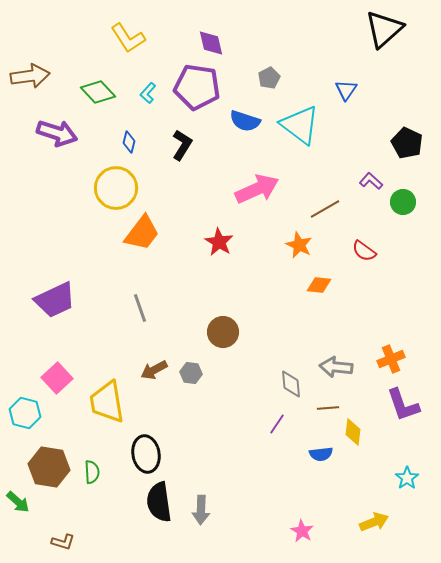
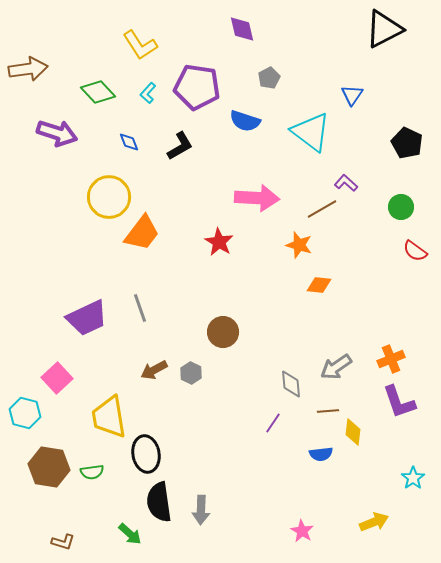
black triangle at (384, 29): rotated 15 degrees clockwise
yellow L-shape at (128, 38): moved 12 px right, 7 px down
purple diamond at (211, 43): moved 31 px right, 14 px up
brown arrow at (30, 76): moved 2 px left, 7 px up
blue triangle at (346, 90): moved 6 px right, 5 px down
cyan triangle at (300, 125): moved 11 px right, 7 px down
blue diamond at (129, 142): rotated 35 degrees counterclockwise
black L-shape at (182, 145): moved 2 px left, 1 px down; rotated 28 degrees clockwise
purple L-shape at (371, 181): moved 25 px left, 2 px down
yellow circle at (116, 188): moved 7 px left, 9 px down
pink arrow at (257, 189): moved 9 px down; rotated 27 degrees clockwise
green circle at (403, 202): moved 2 px left, 5 px down
brown line at (325, 209): moved 3 px left
orange star at (299, 245): rotated 8 degrees counterclockwise
red semicircle at (364, 251): moved 51 px right
purple trapezoid at (55, 300): moved 32 px right, 18 px down
gray arrow at (336, 367): rotated 40 degrees counterclockwise
gray hexagon at (191, 373): rotated 20 degrees clockwise
yellow trapezoid at (107, 402): moved 2 px right, 15 px down
purple L-shape at (403, 405): moved 4 px left, 3 px up
brown line at (328, 408): moved 3 px down
purple line at (277, 424): moved 4 px left, 1 px up
green semicircle at (92, 472): rotated 85 degrees clockwise
cyan star at (407, 478): moved 6 px right
green arrow at (18, 502): moved 112 px right, 32 px down
